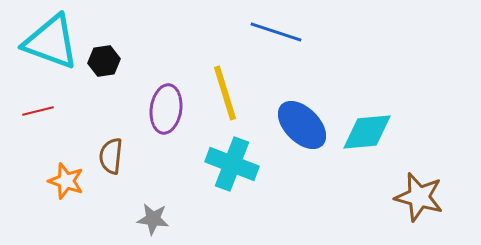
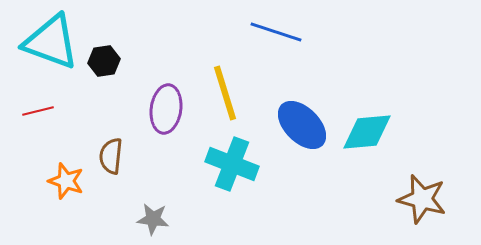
brown star: moved 3 px right, 2 px down
